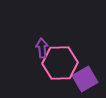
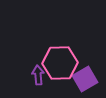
purple arrow: moved 4 px left, 27 px down
